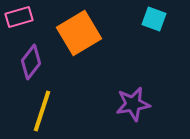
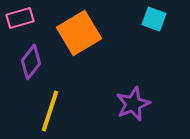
pink rectangle: moved 1 px right, 1 px down
purple star: rotated 12 degrees counterclockwise
yellow line: moved 8 px right
